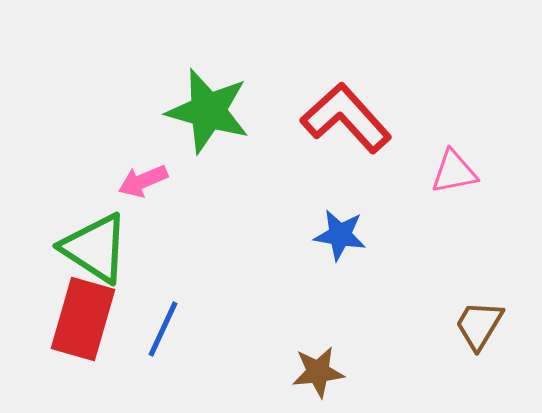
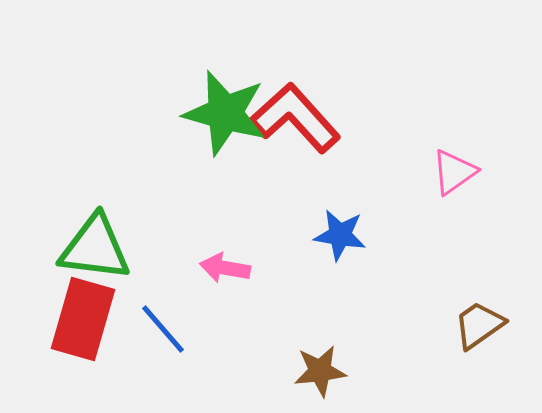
green star: moved 17 px right, 2 px down
red L-shape: moved 51 px left
pink triangle: rotated 24 degrees counterclockwise
pink arrow: moved 82 px right, 87 px down; rotated 33 degrees clockwise
green triangle: rotated 26 degrees counterclockwise
brown trapezoid: rotated 24 degrees clockwise
blue line: rotated 66 degrees counterclockwise
brown star: moved 2 px right, 1 px up
